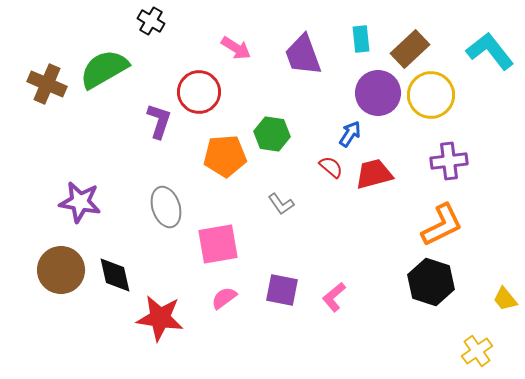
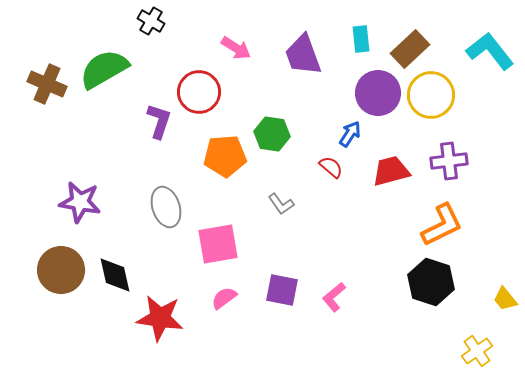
red trapezoid: moved 17 px right, 3 px up
